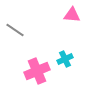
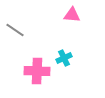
cyan cross: moved 1 px left, 1 px up
pink cross: rotated 25 degrees clockwise
